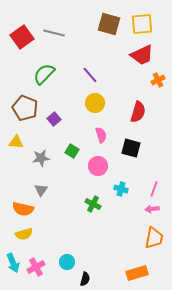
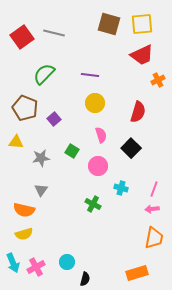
purple line: rotated 42 degrees counterclockwise
black square: rotated 30 degrees clockwise
cyan cross: moved 1 px up
orange semicircle: moved 1 px right, 1 px down
